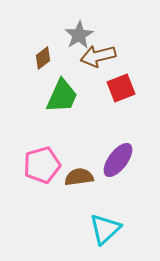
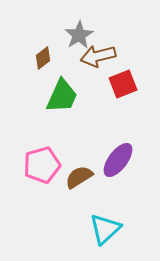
red square: moved 2 px right, 4 px up
brown semicircle: rotated 24 degrees counterclockwise
